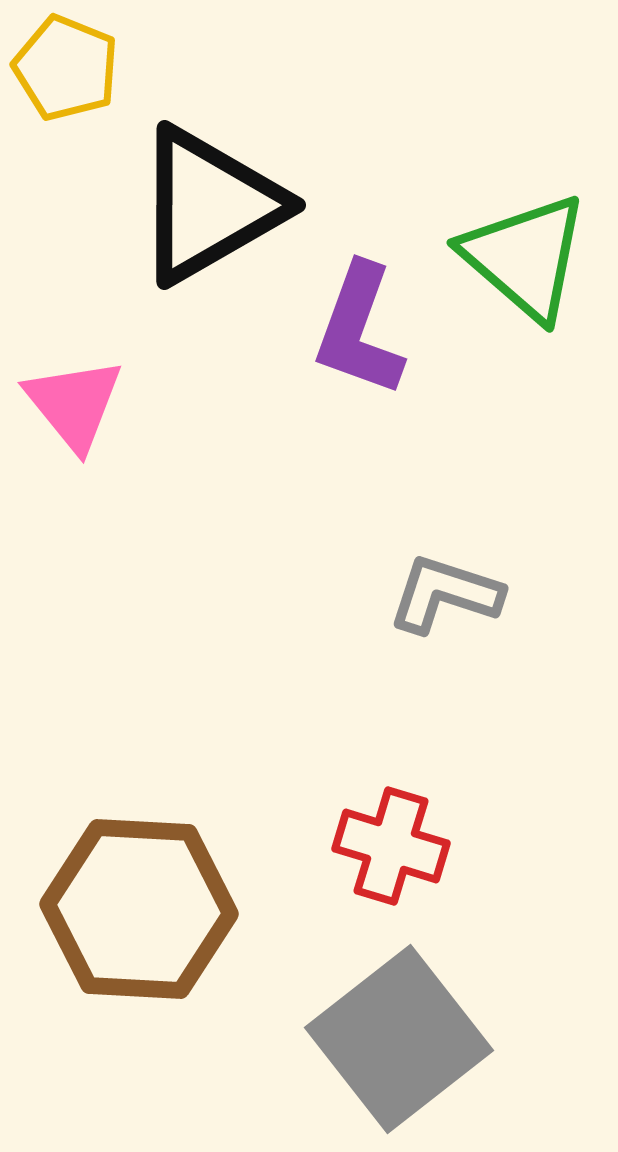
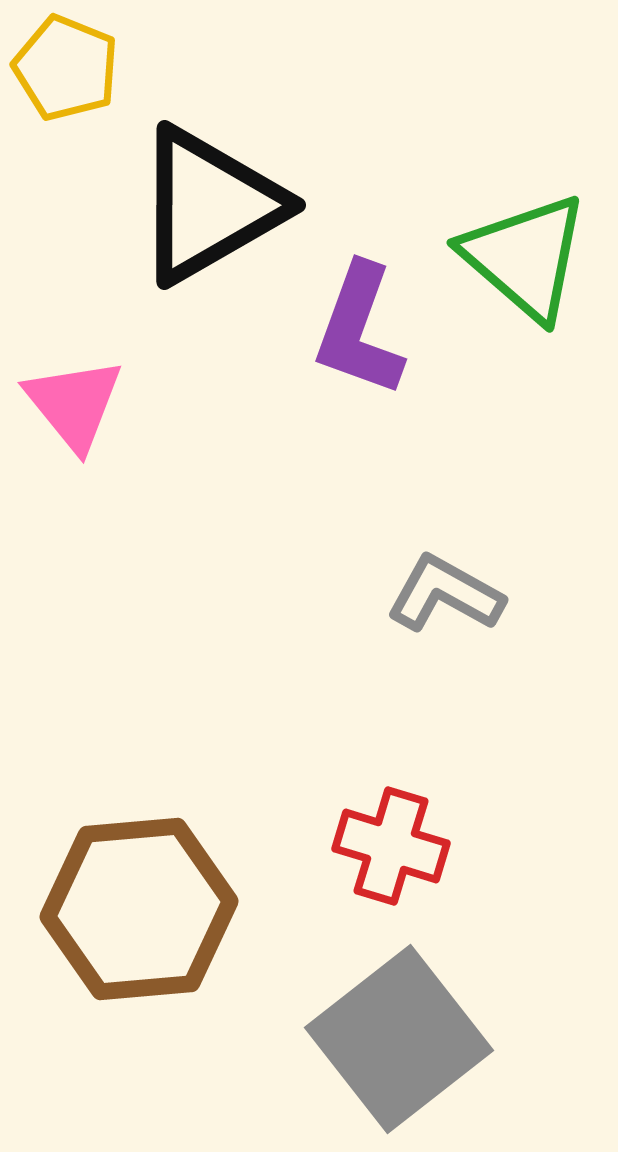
gray L-shape: rotated 11 degrees clockwise
brown hexagon: rotated 8 degrees counterclockwise
